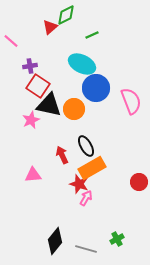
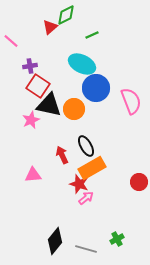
pink arrow: rotated 21 degrees clockwise
